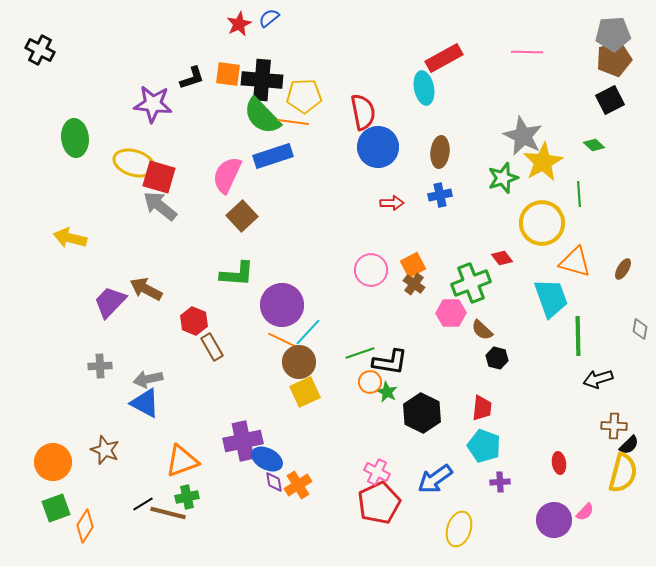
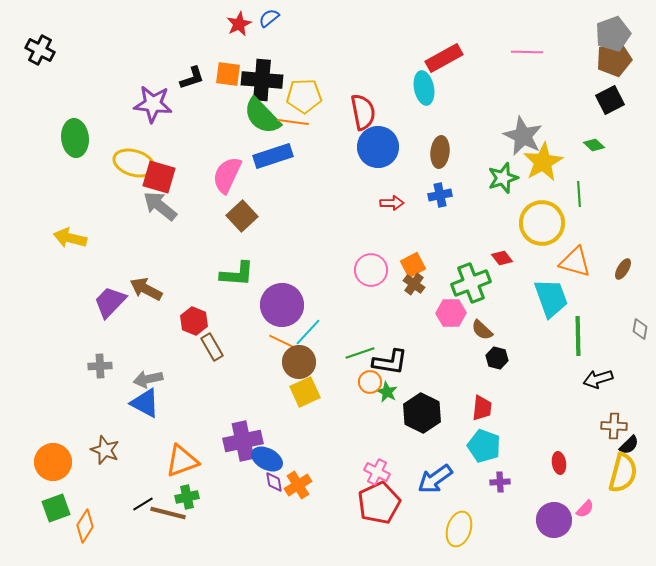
gray pentagon at (613, 34): rotated 16 degrees counterclockwise
orange line at (282, 340): moved 1 px right, 2 px down
pink semicircle at (585, 512): moved 3 px up
